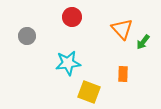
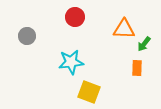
red circle: moved 3 px right
orange triangle: moved 2 px right; rotated 45 degrees counterclockwise
green arrow: moved 1 px right, 2 px down
cyan star: moved 3 px right, 1 px up
orange rectangle: moved 14 px right, 6 px up
